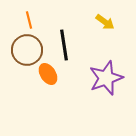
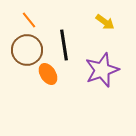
orange line: rotated 24 degrees counterclockwise
purple star: moved 4 px left, 8 px up
